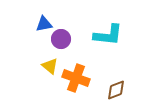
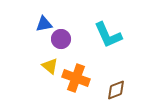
cyan L-shape: rotated 60 degrees clockwise
